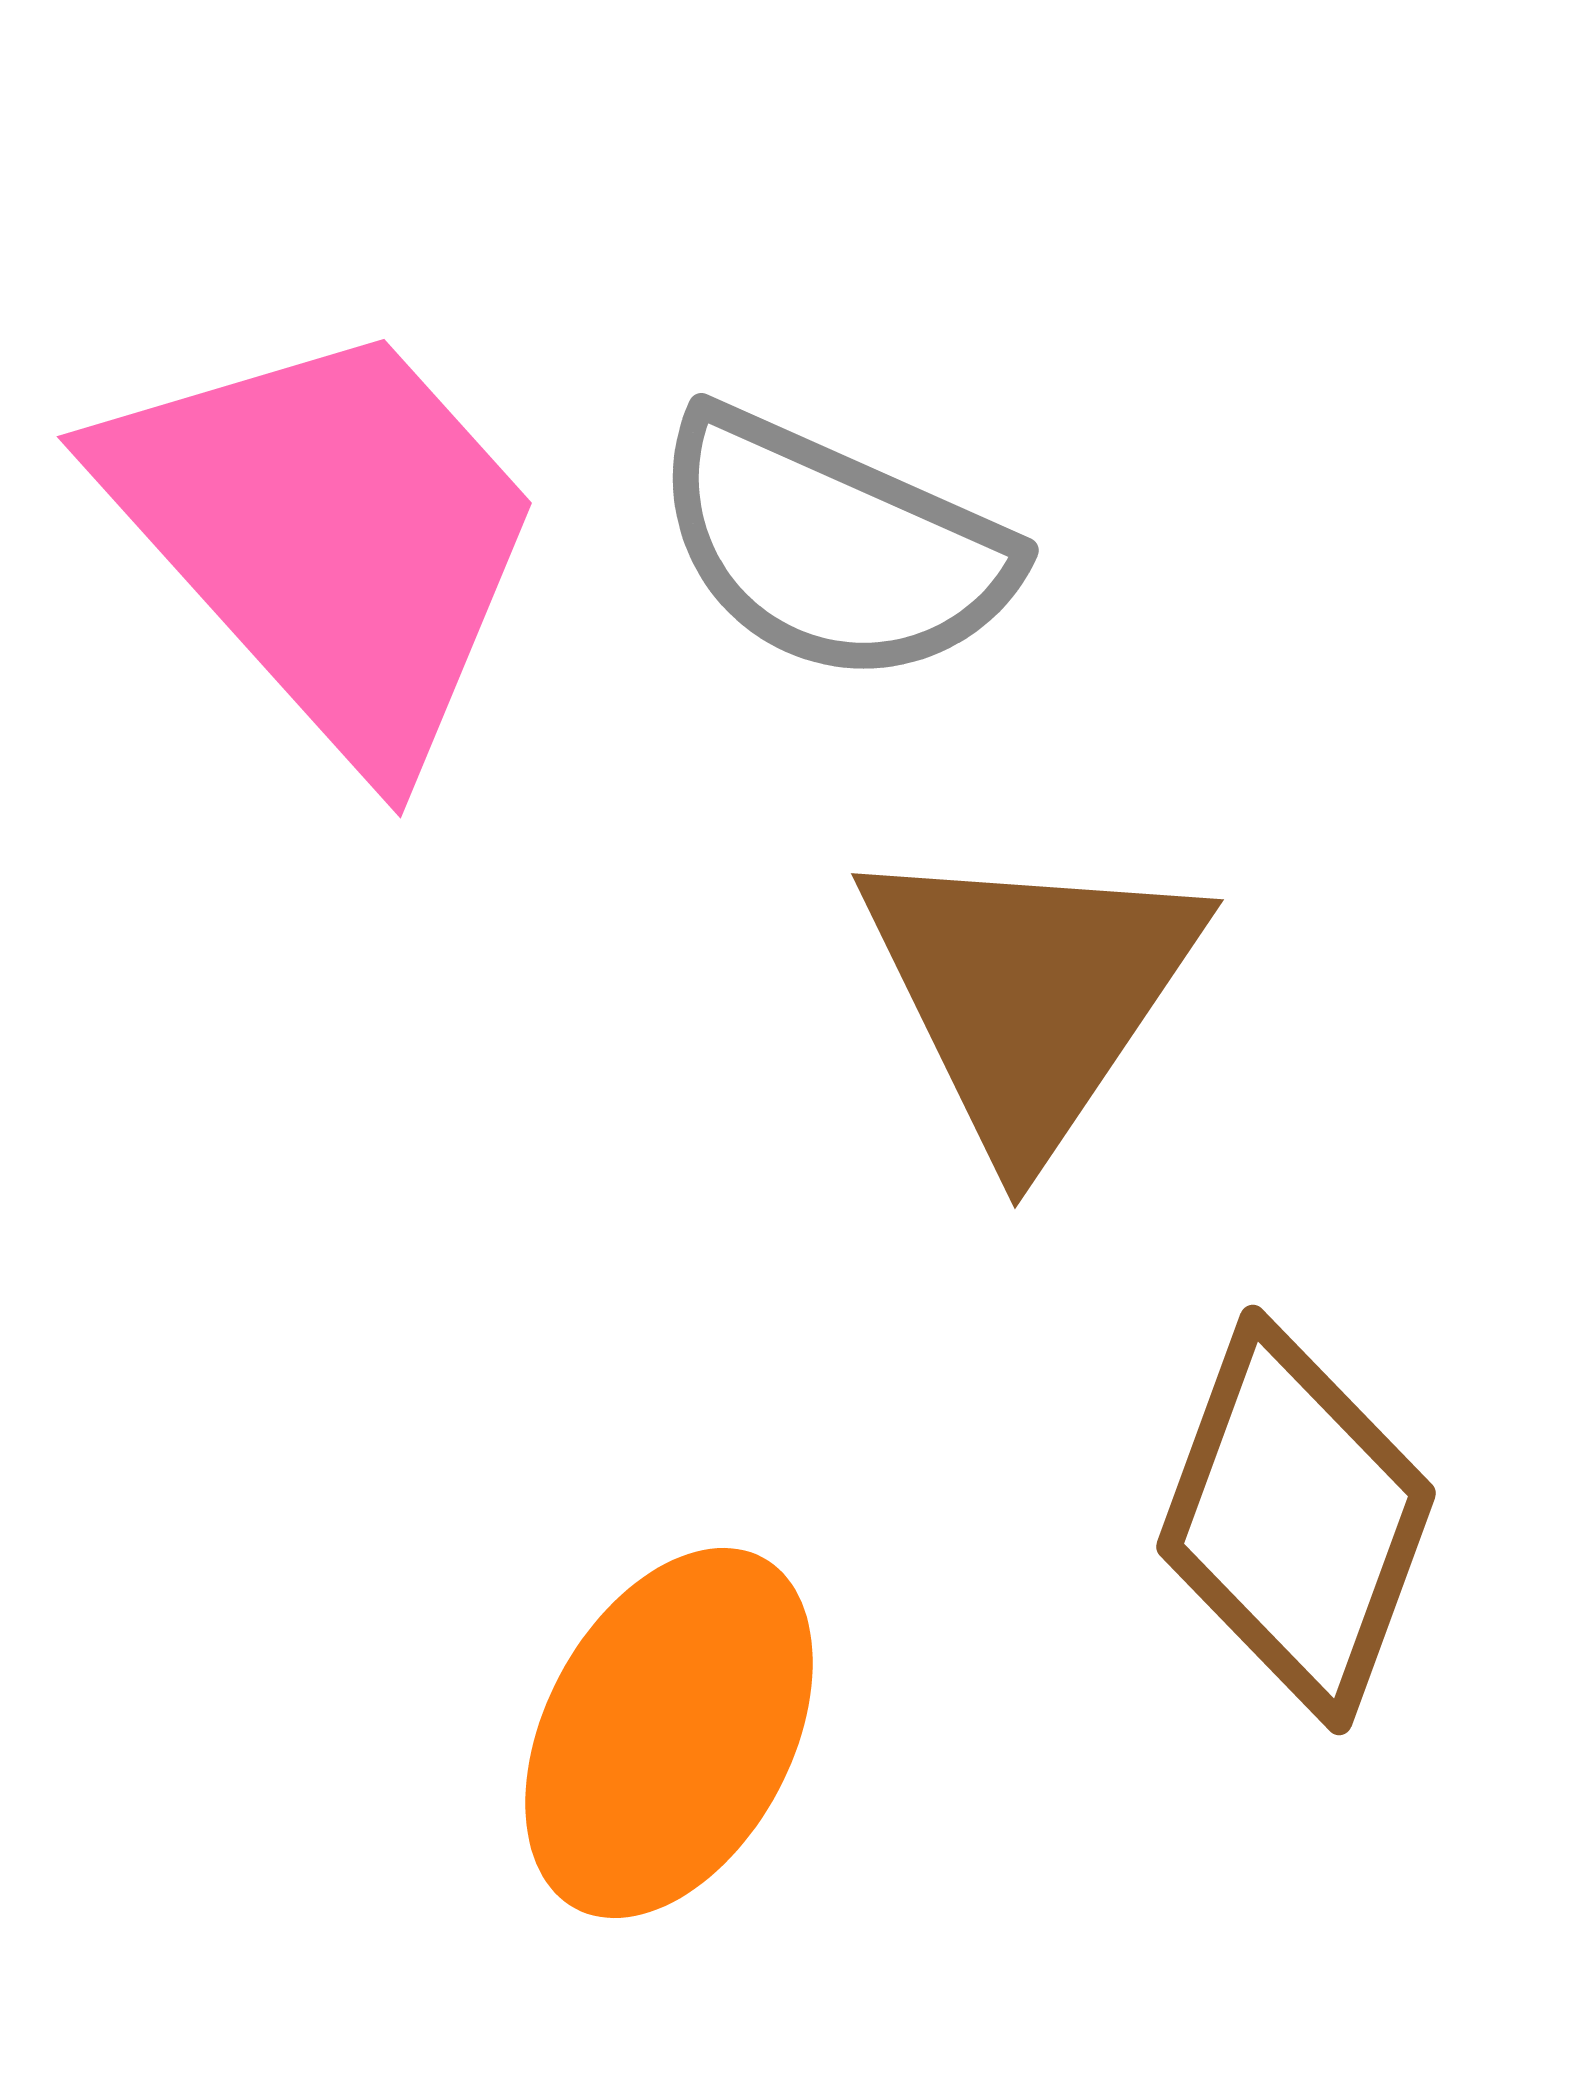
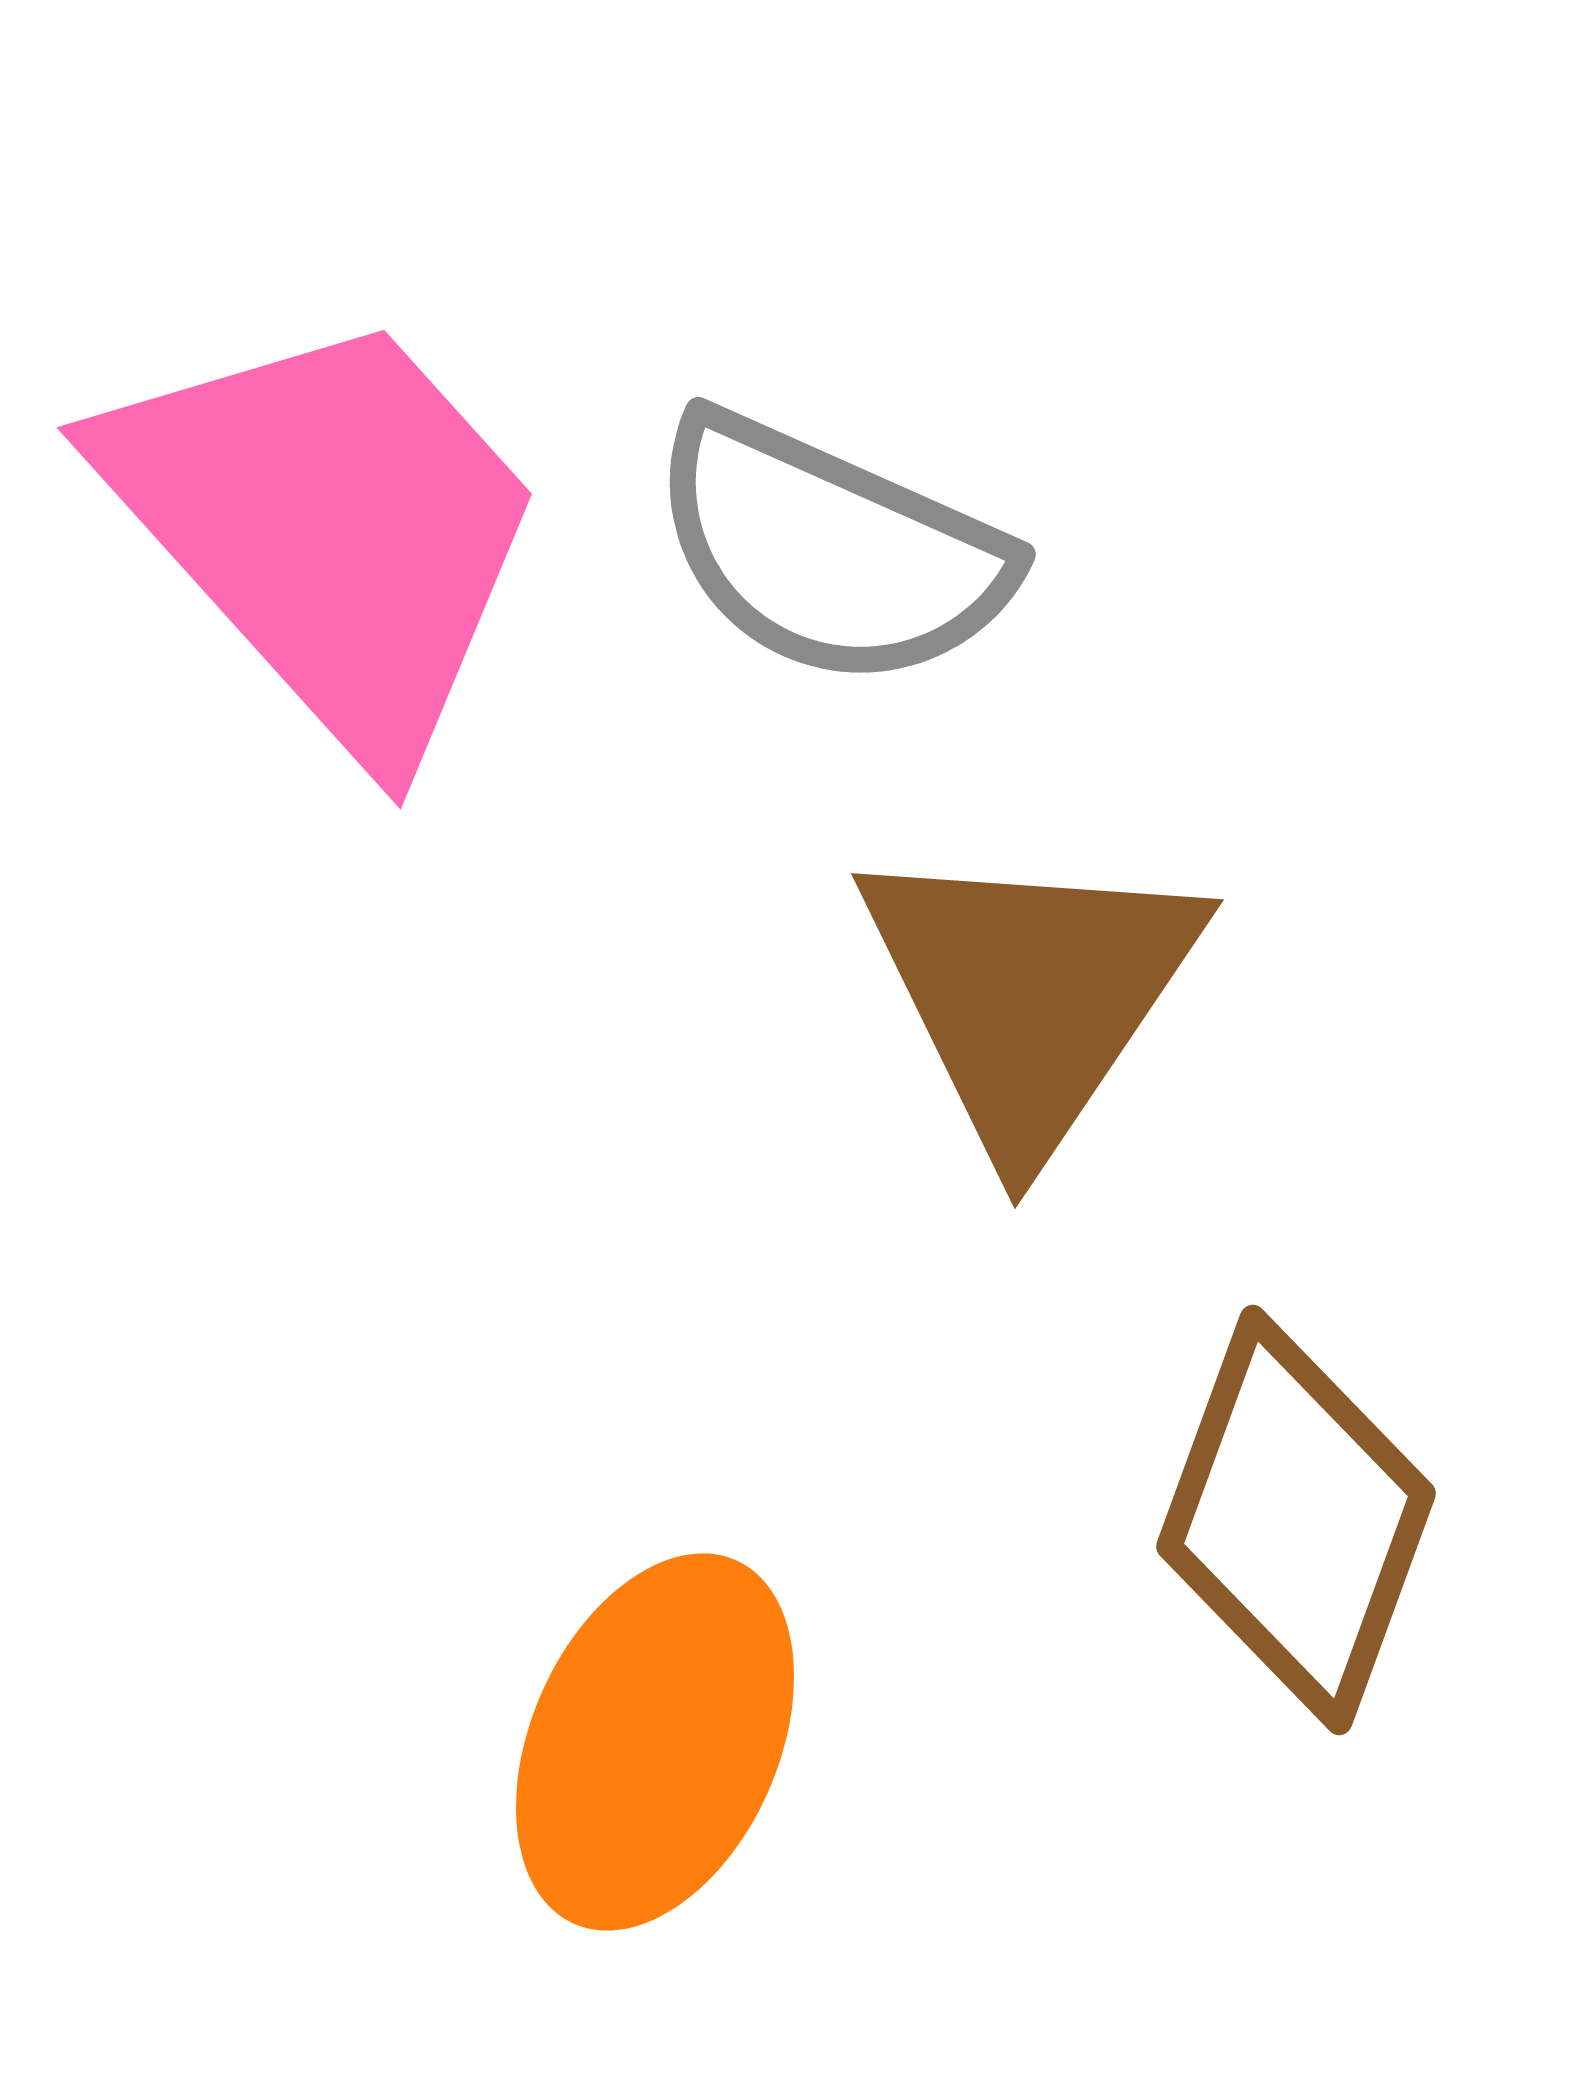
pink trapezoid: moved 9 px up
gray semicircle: moved 3 px left, 4 px down
orange ellipse: moved 14 px left, 9 px down; rotated 4 degrees counterclockwise
